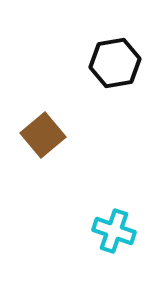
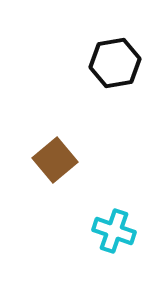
brown square: moved 12 px right, 25 px down
